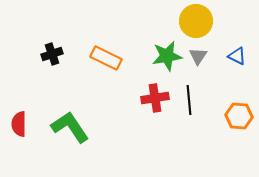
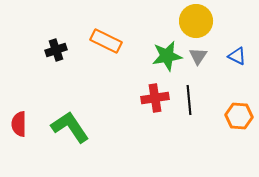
black cross: moved 4 px right, 4 px up
orange rectangle: moved 17 px up
